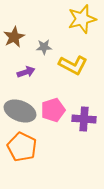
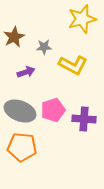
orange pentagon: rotated 20 degrees counterclockwise
